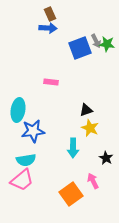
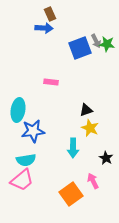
blue arrow: moved 4 px left
